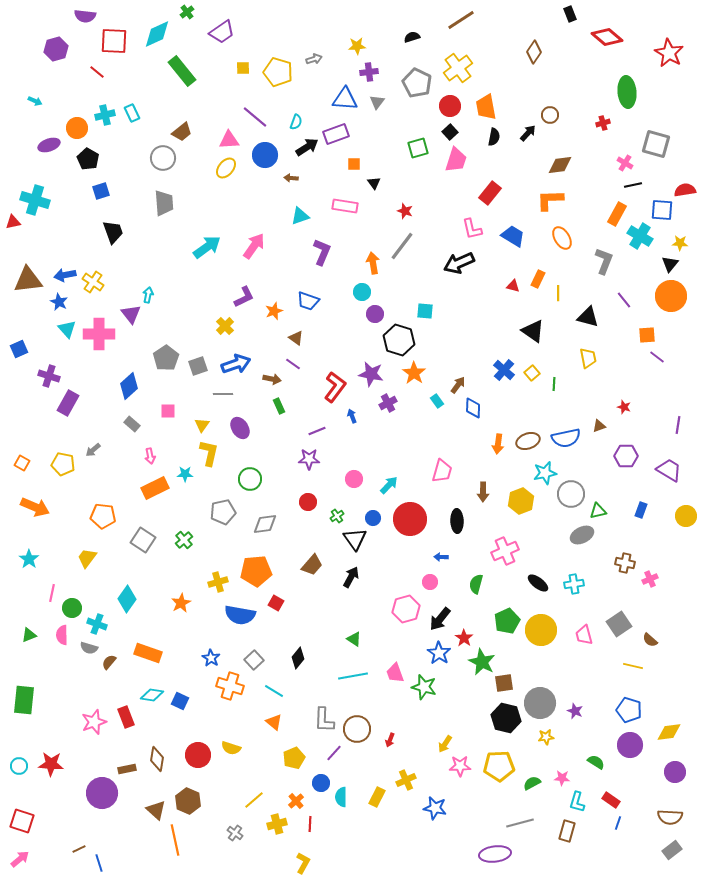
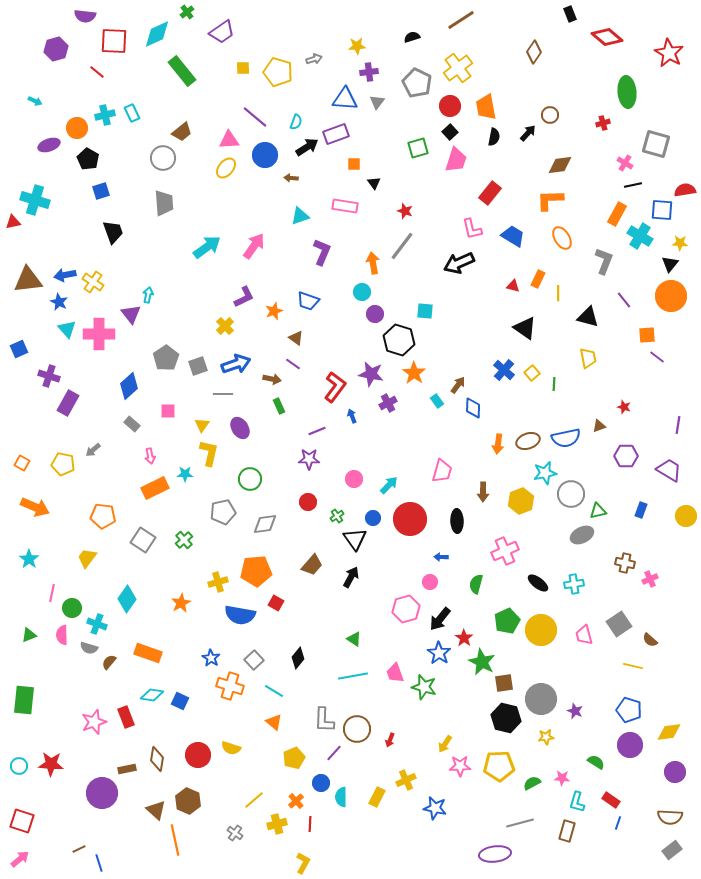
black triangle at (533, 331): moved 8 px left, 3 px up
gray circle at (540, 703): moved 1 px right, 4 px up
